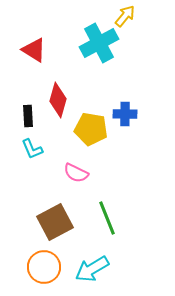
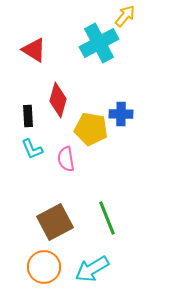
blue cross: moved 4 px left
pink semicircle: moved 10 px left, 14 px up; rotated 55 degrees clockwise
